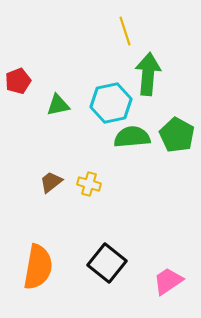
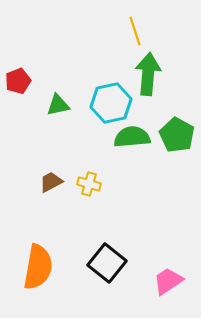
yellow line: moved 10 px right
brown trapezoid: rotated 10 degrees clockwise
